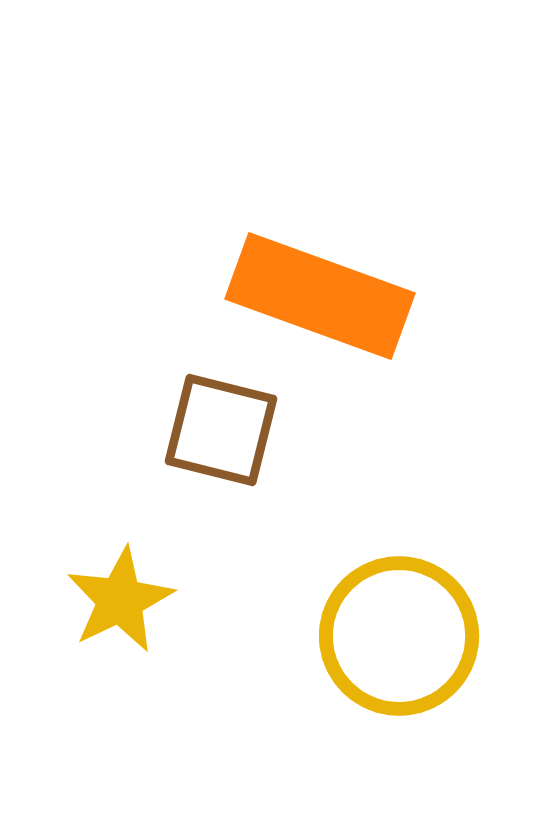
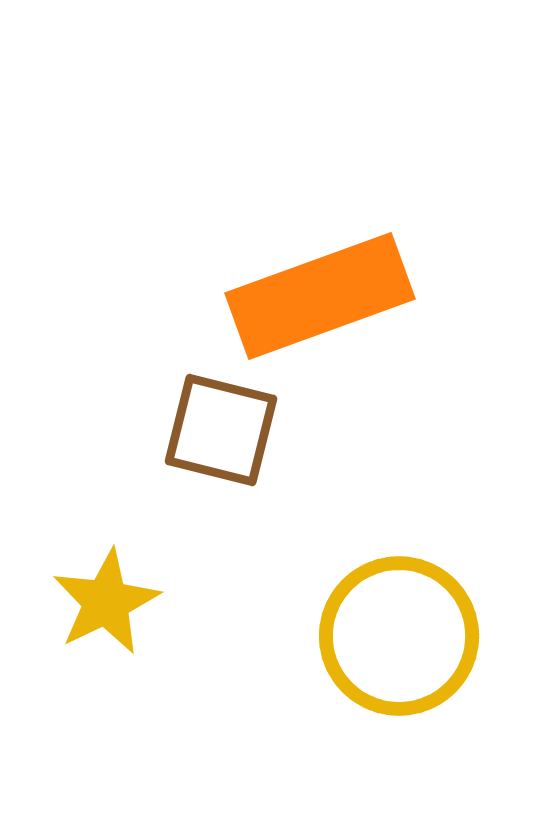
orange rectangle: rotated 40 degrees counterclockwise
yellow star: moved 14 px left, 2 px down
